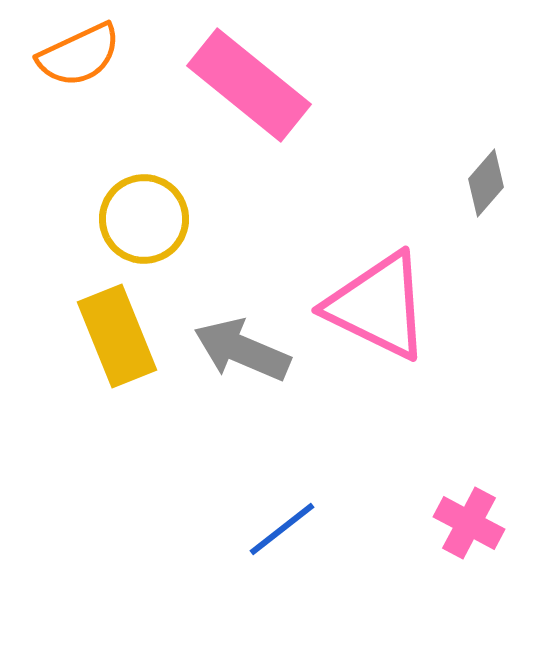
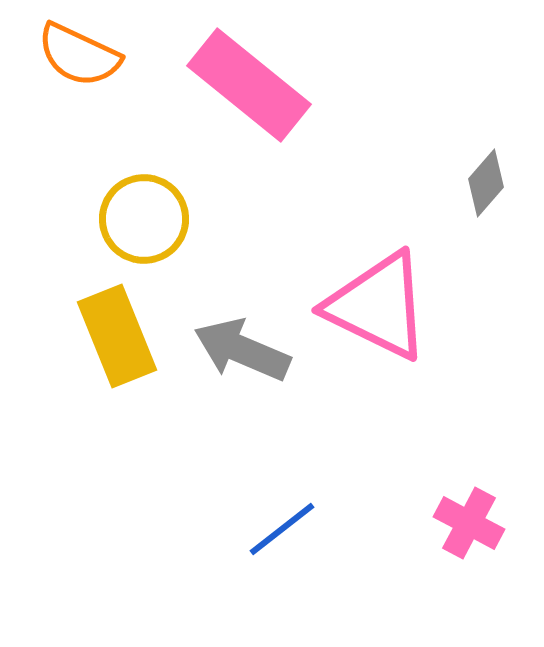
orange semicircle: rotated 50 degrees clockwise
